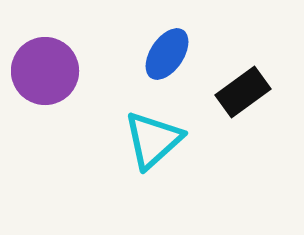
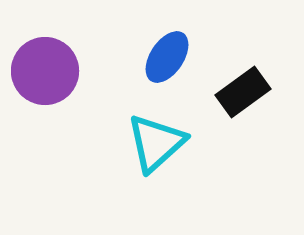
blue ellipse: moved 3 px down
cyan triangle: moved 3 px right, 3 px down
